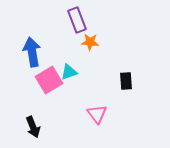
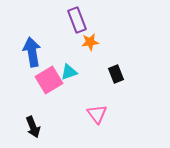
orange star: rotated 12 degrees counterclockwise
black rectangle: moved 10 px left, 7 px up; rotated 18 degrees counterclockwise
